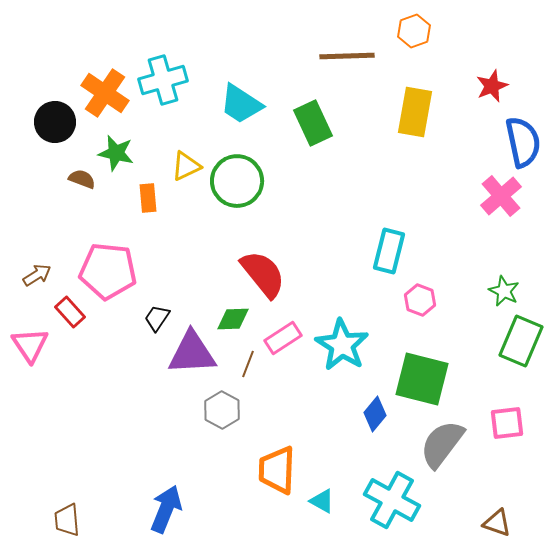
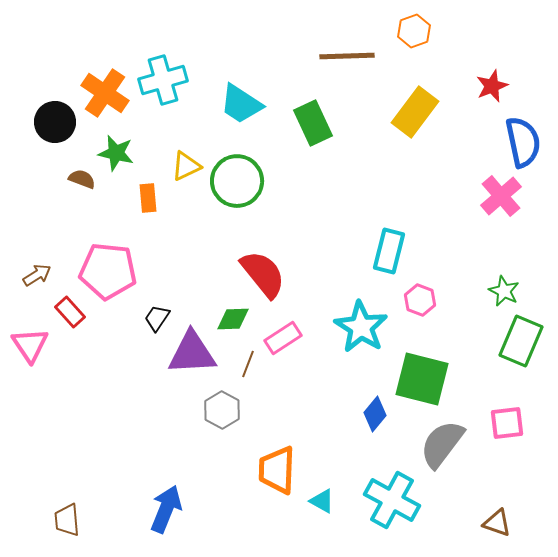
yellow rectangle at (415, 112): rotated 27 degrees clockwise
cyan star at (342, 345): moved 19 px right, 18 px up
